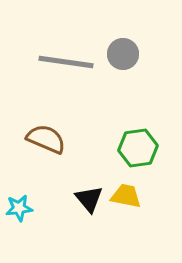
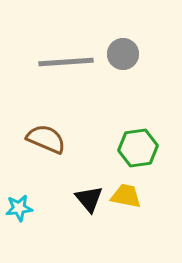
gray line: rotated 12 degrees counterclockwise
